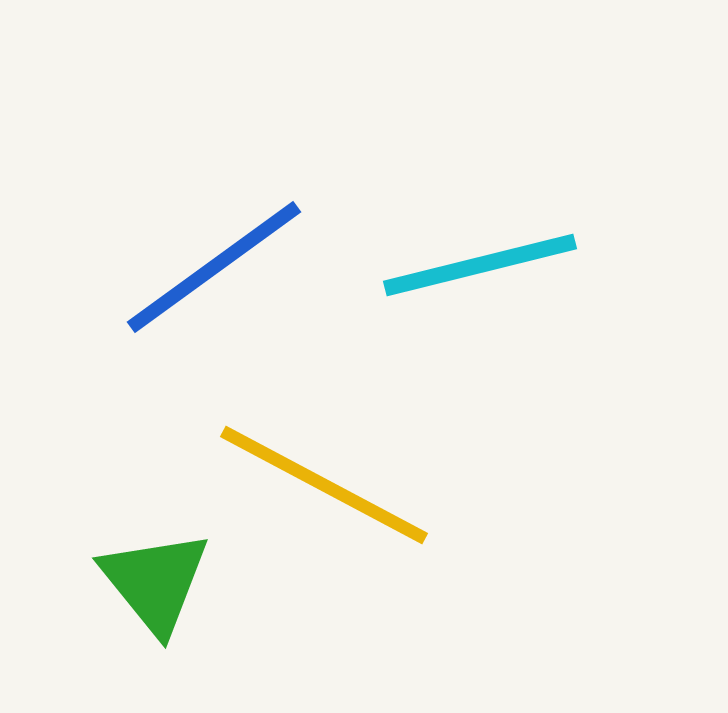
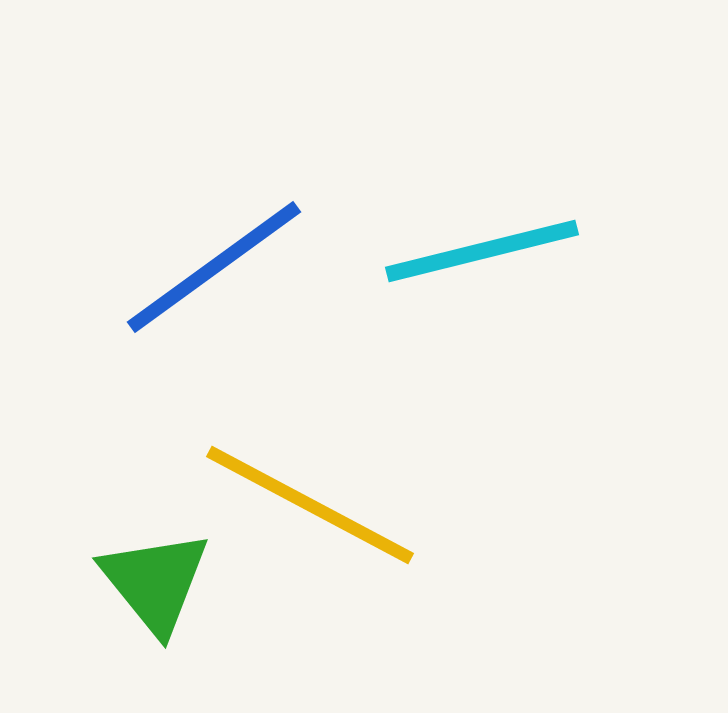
cyan line: moved 2 px right, 14 px up
yellow line: moved 14 px left, 20 px down
